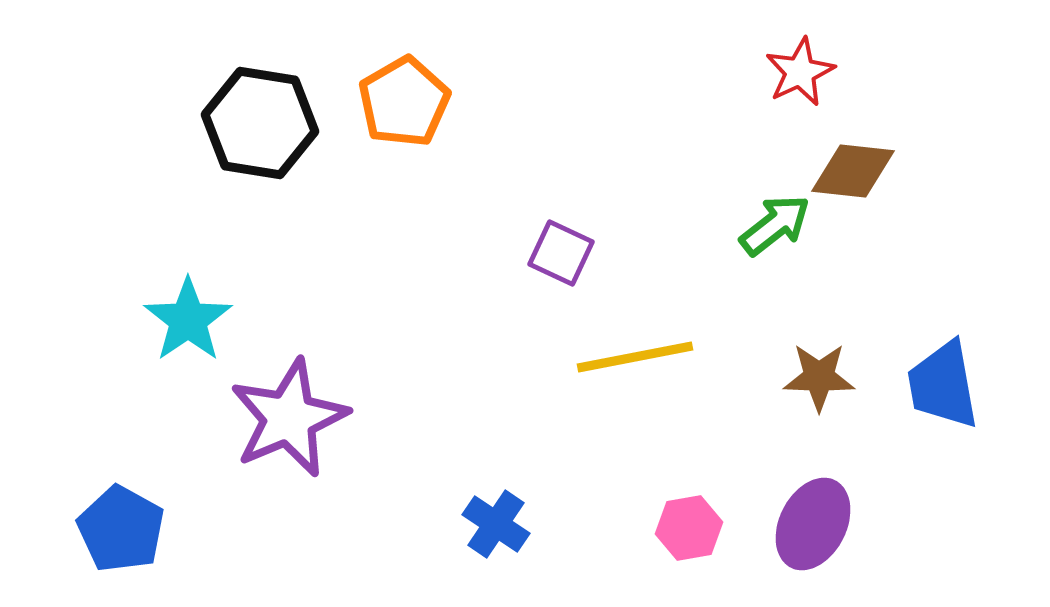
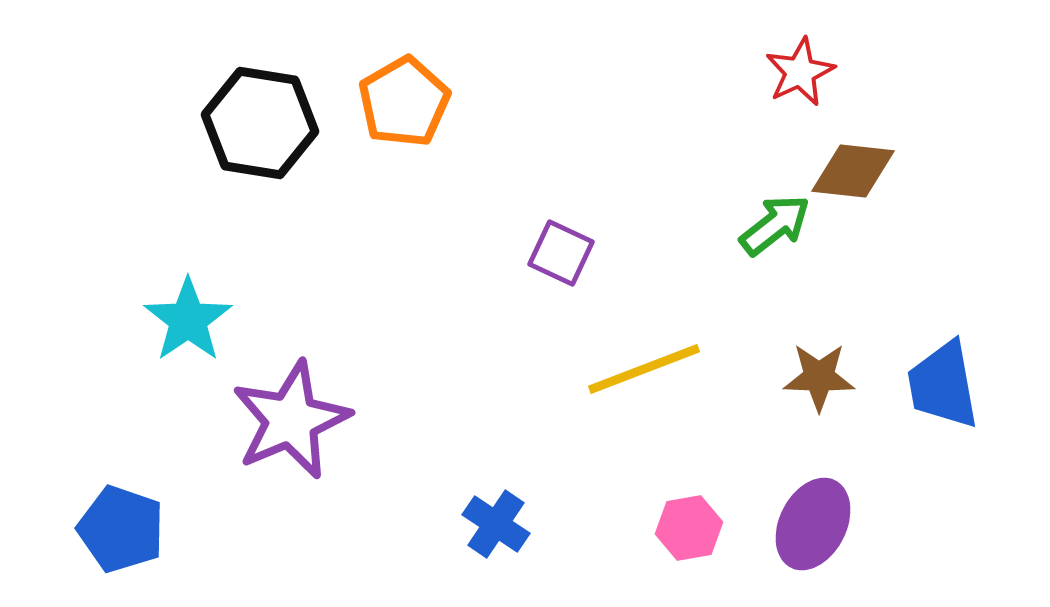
yellow line: moved 9 px right, 12 px down; rotated 10 degrees counterclockwise
purple star: moved 2 px right, 2 px down
blue pentagon: rotated 10 degrees counterclockwise
